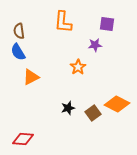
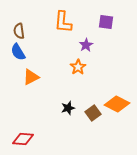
purple square: moved 1 px left, 2 px up
purple star: moved 9 px left; rotated 24 degrees counterclockwise
